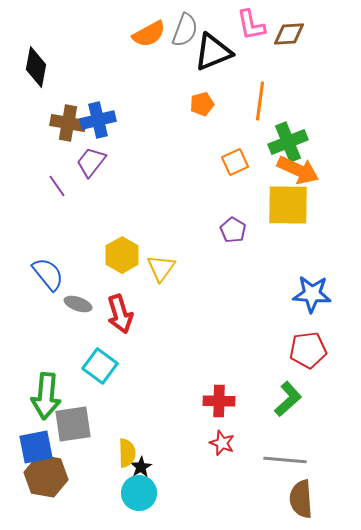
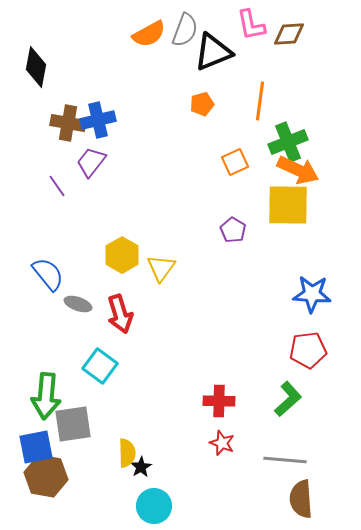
cyan circle: moved 15 px right, 13 px down
